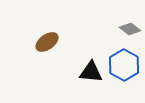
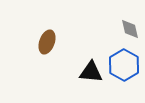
gray diamond: rotated 40 degrees clockwise
brown ellipse: rotated 35 degrees counterclockwise
